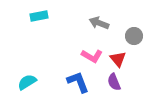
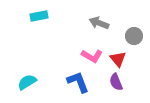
purple semicircle: moved 2 px right
